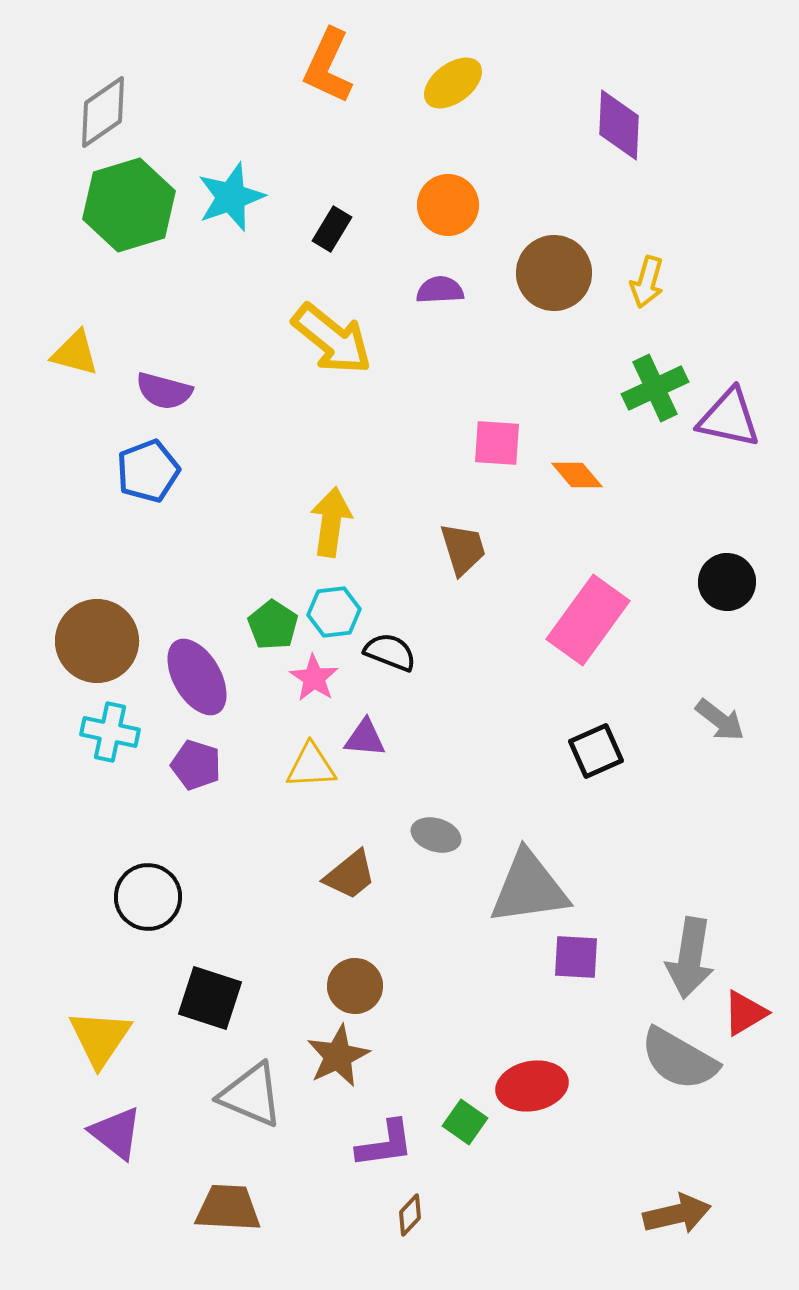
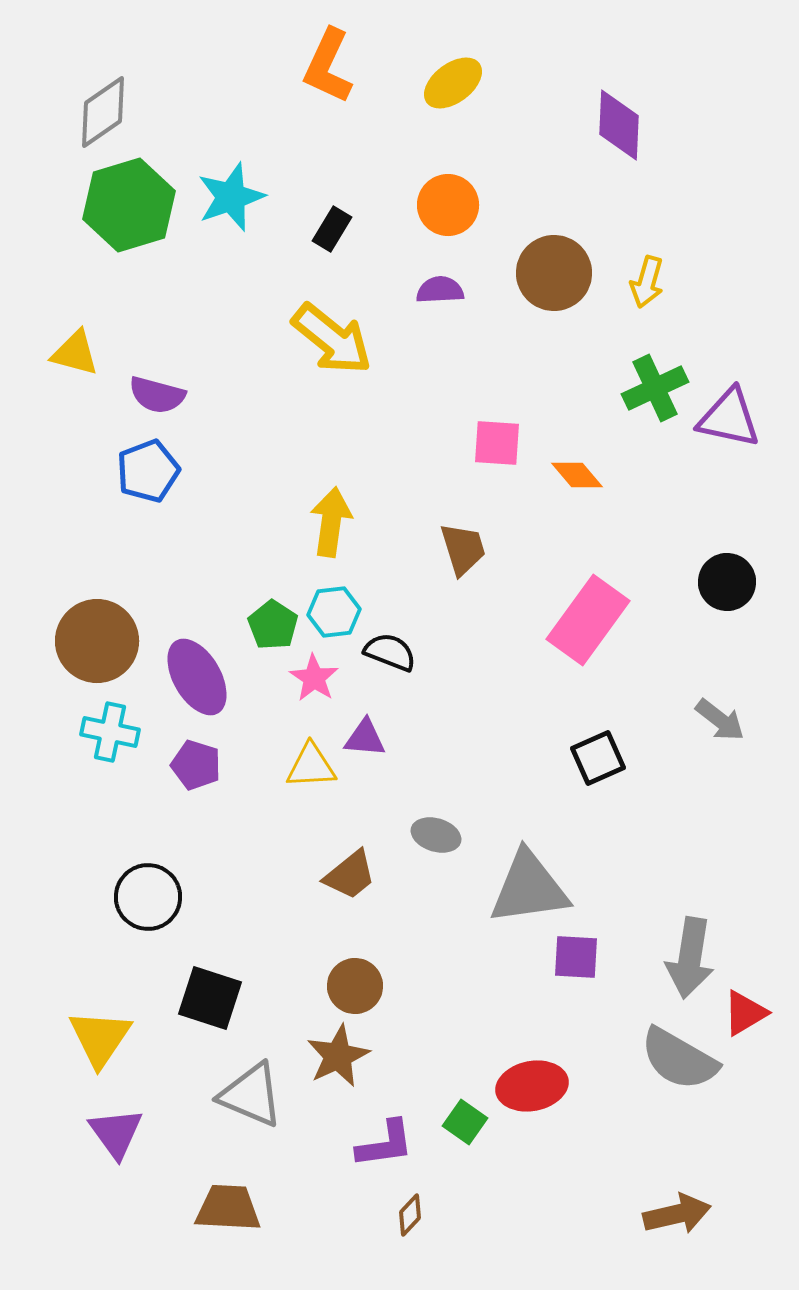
purple semicircle at (164, 391): moved 7 px left, 4 px down
black square at (596, 751): moved 2 px right, 7 px down
purple triangle at (116, 1133): rotated 16 degrees clockwise
